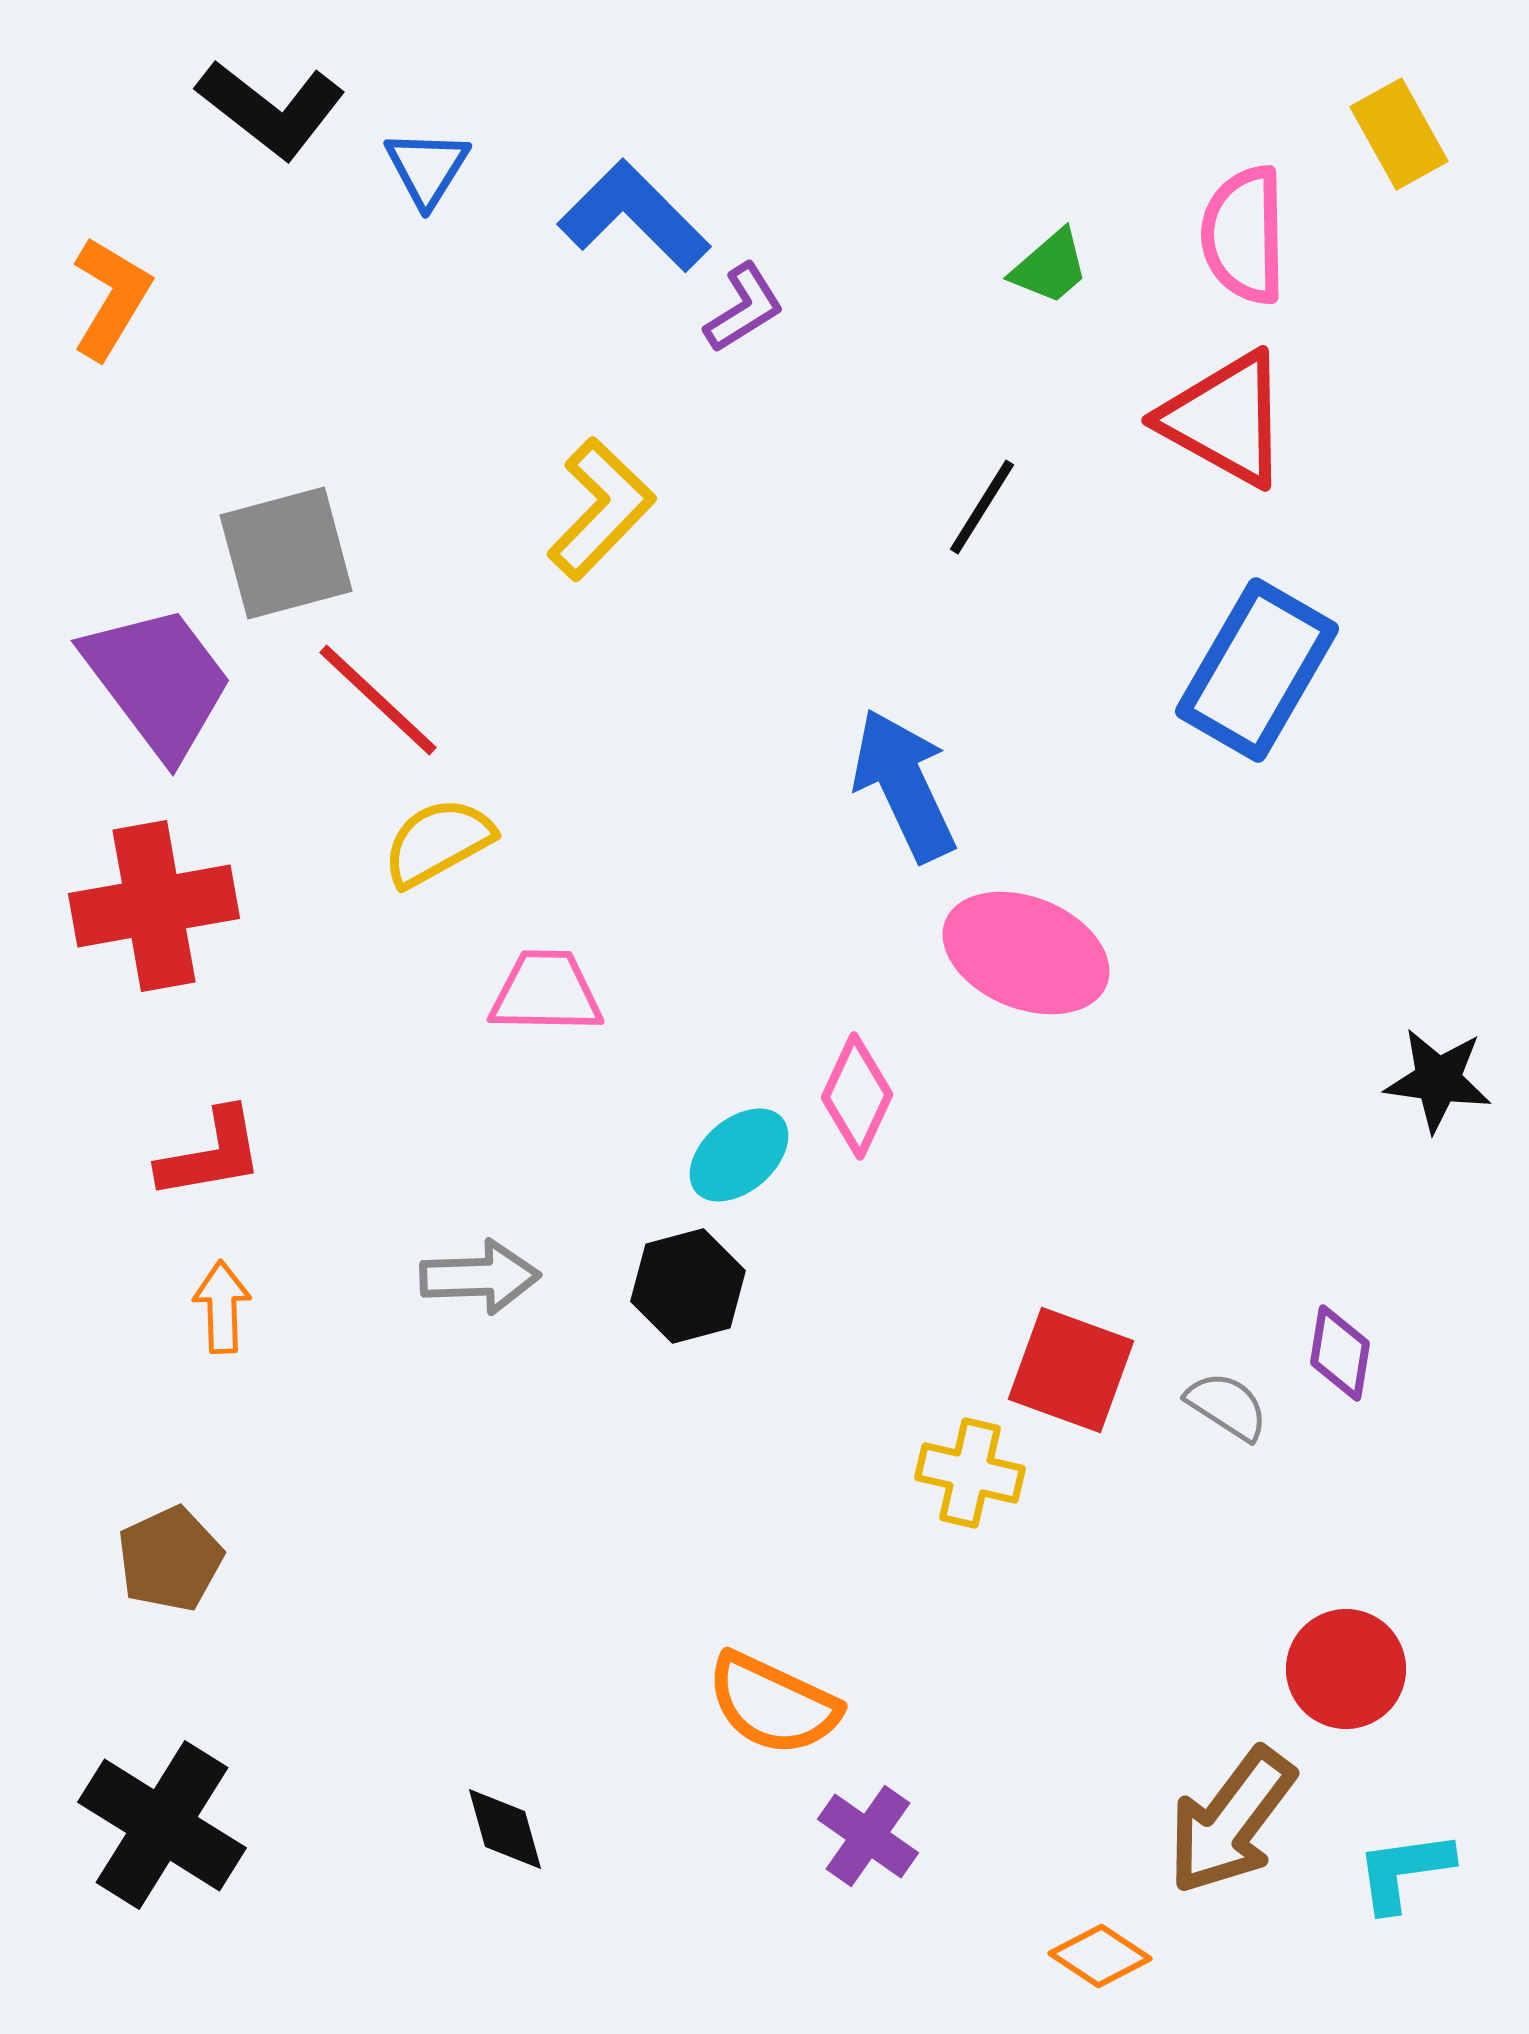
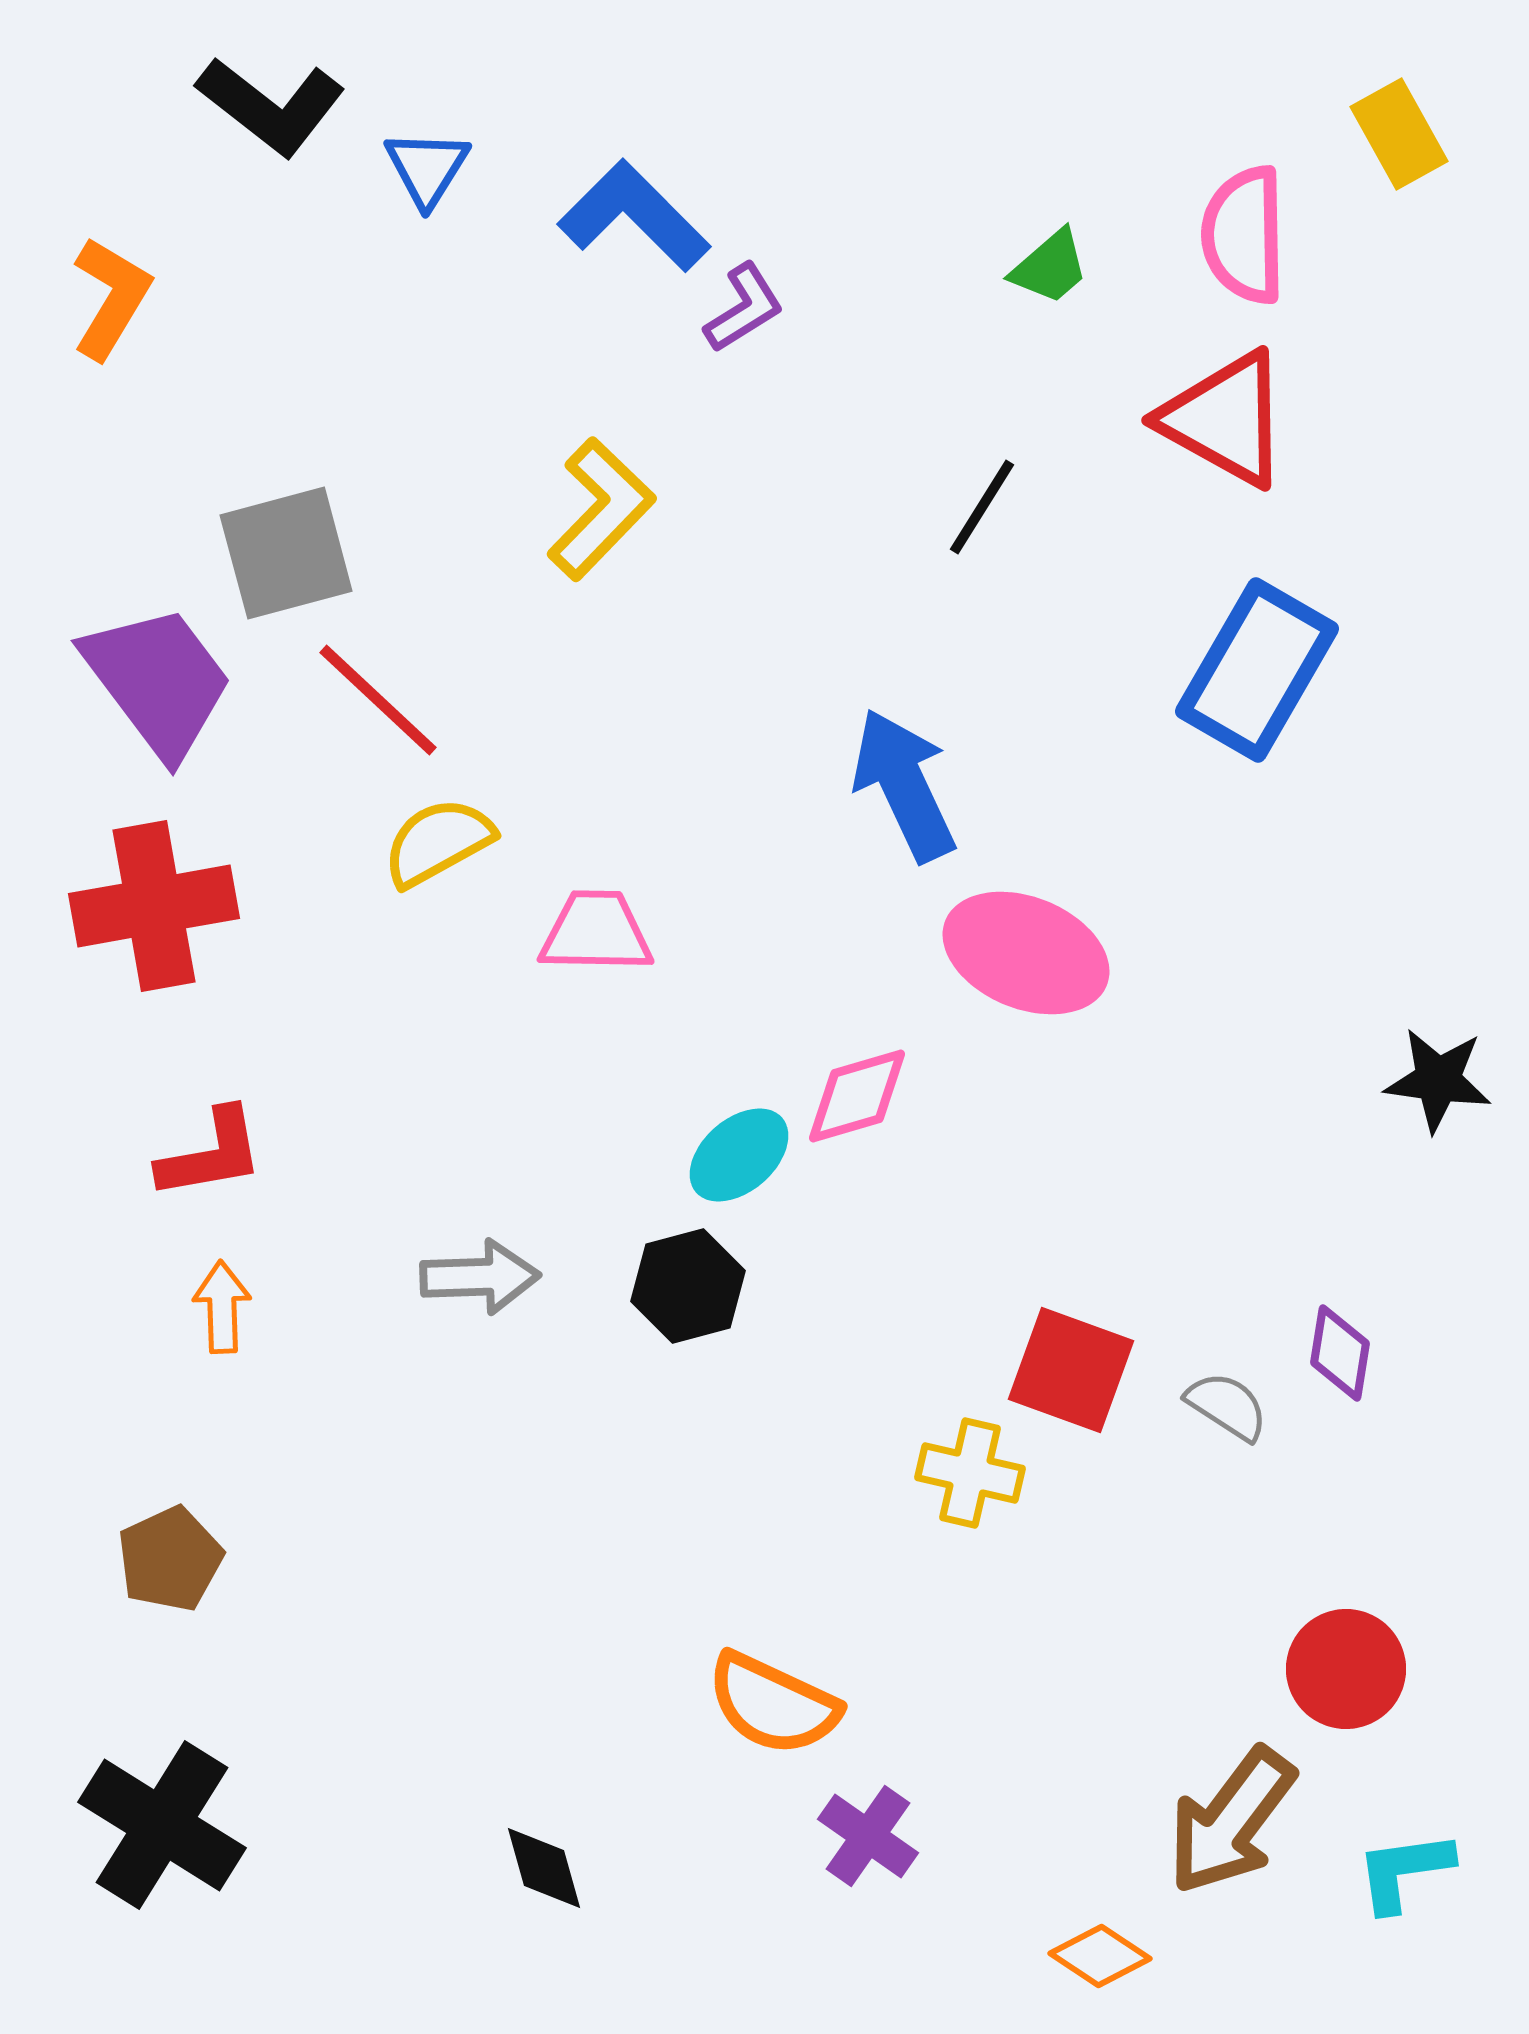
black L-shape: moved 3 px up
pink trapezoid: moved 50 px right, 60 px up
pink diamond: rotated 49 degrees clockwise
black diamond: moved 39 px right, 39 px down
